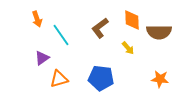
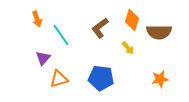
orange diamond: rotated 20 degrees clockwise
purple triangle: moved 1 px right; rotated 14 degrees counterclockwise
orange star: rotated 18 degrees counterclockwise
